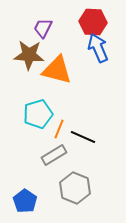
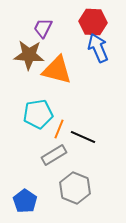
cyan pentagon: rotated 8 degrees clockwise
